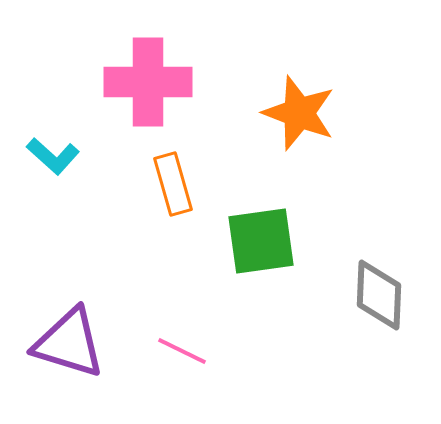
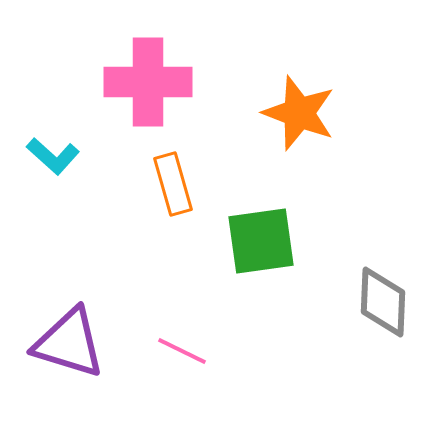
gray diamond: moved 4 px right, 7 px down
